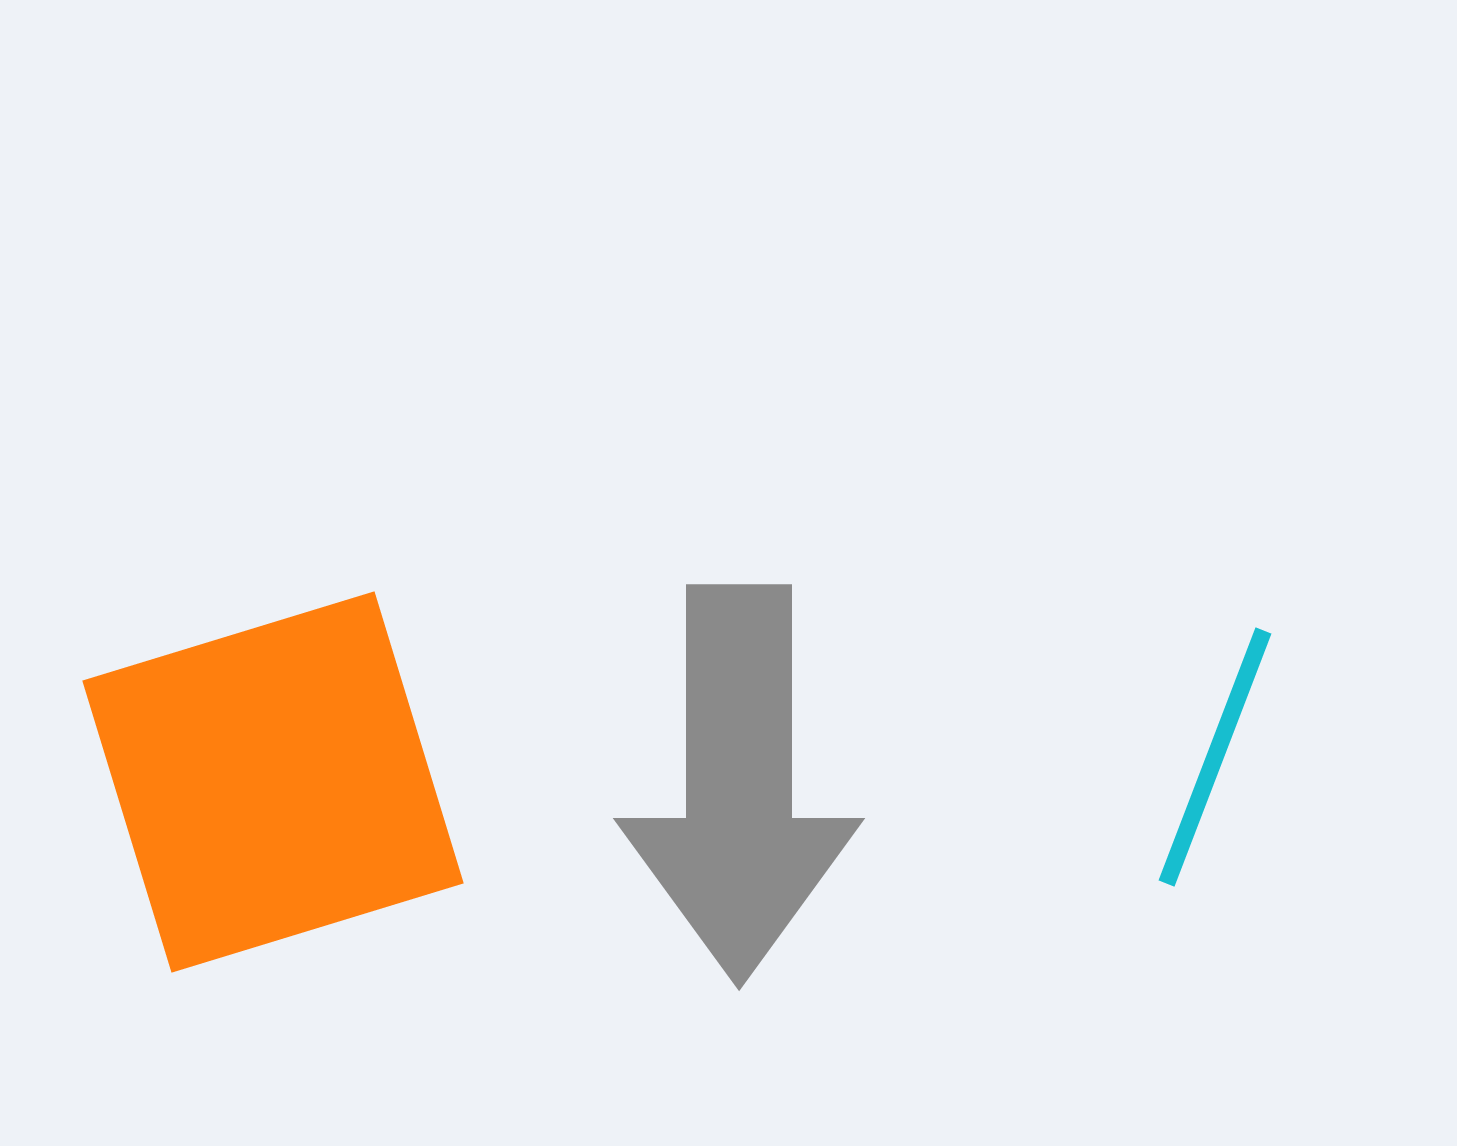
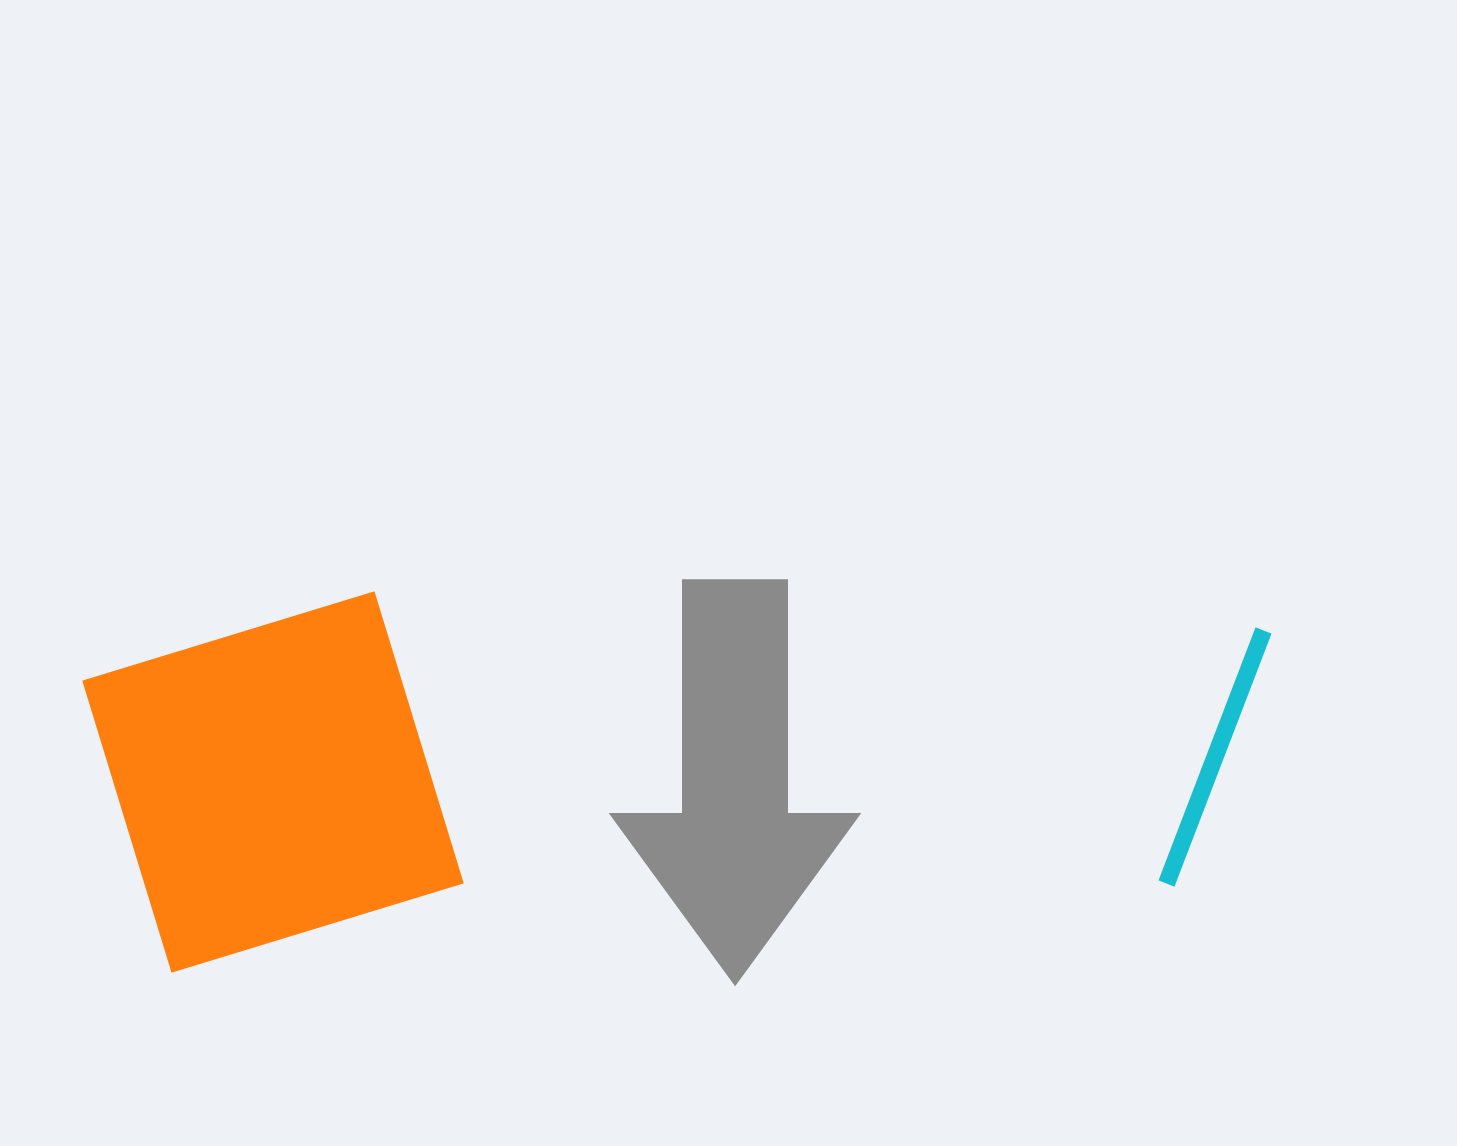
gray arrow: moved 4 px left, 5 px up
